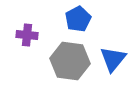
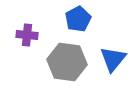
gray hexagon: moved 3 px left, 1 px down
